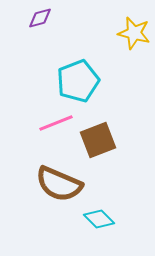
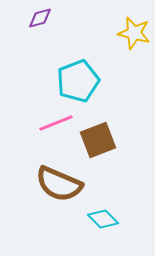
cyan diamond: moved 4 px right
